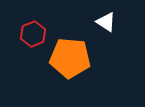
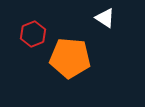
white triangle: moved 1 px left, 4 px up
